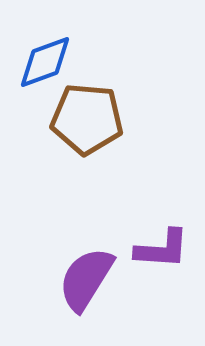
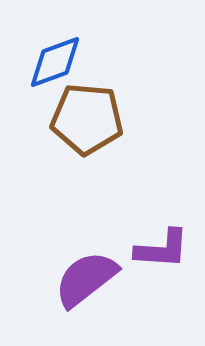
blue diamond: moved 10 px right
purple semicircle: rotated 20 degrees clockwise
